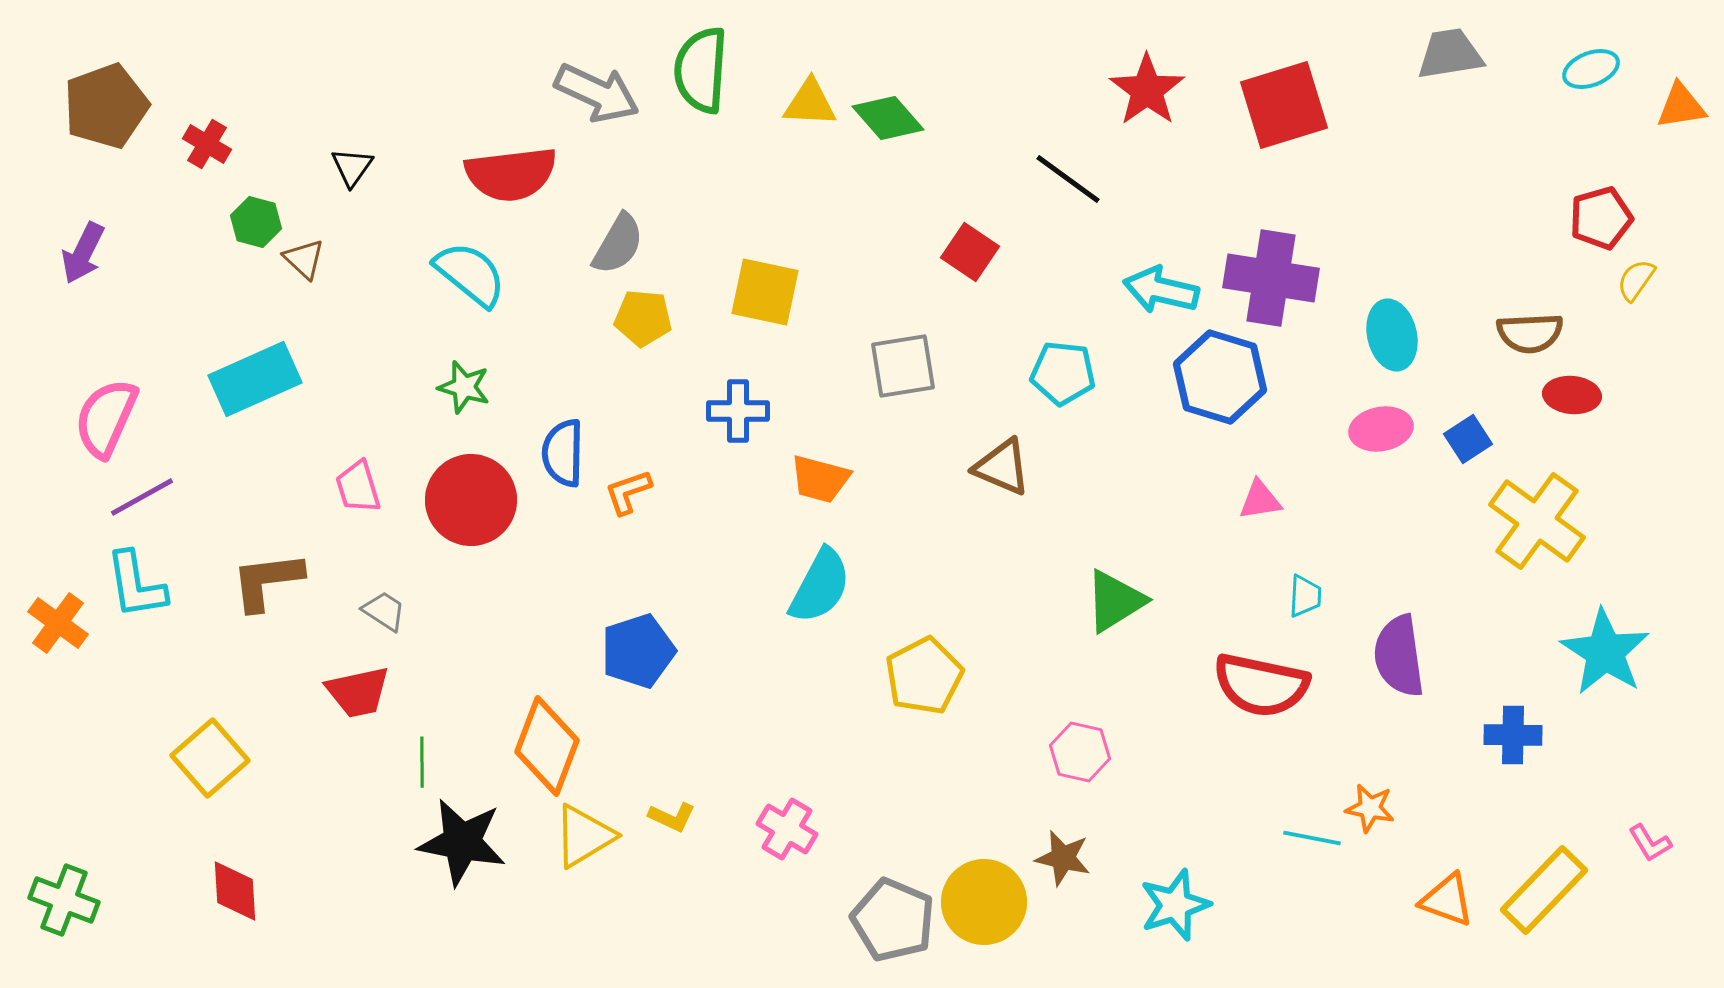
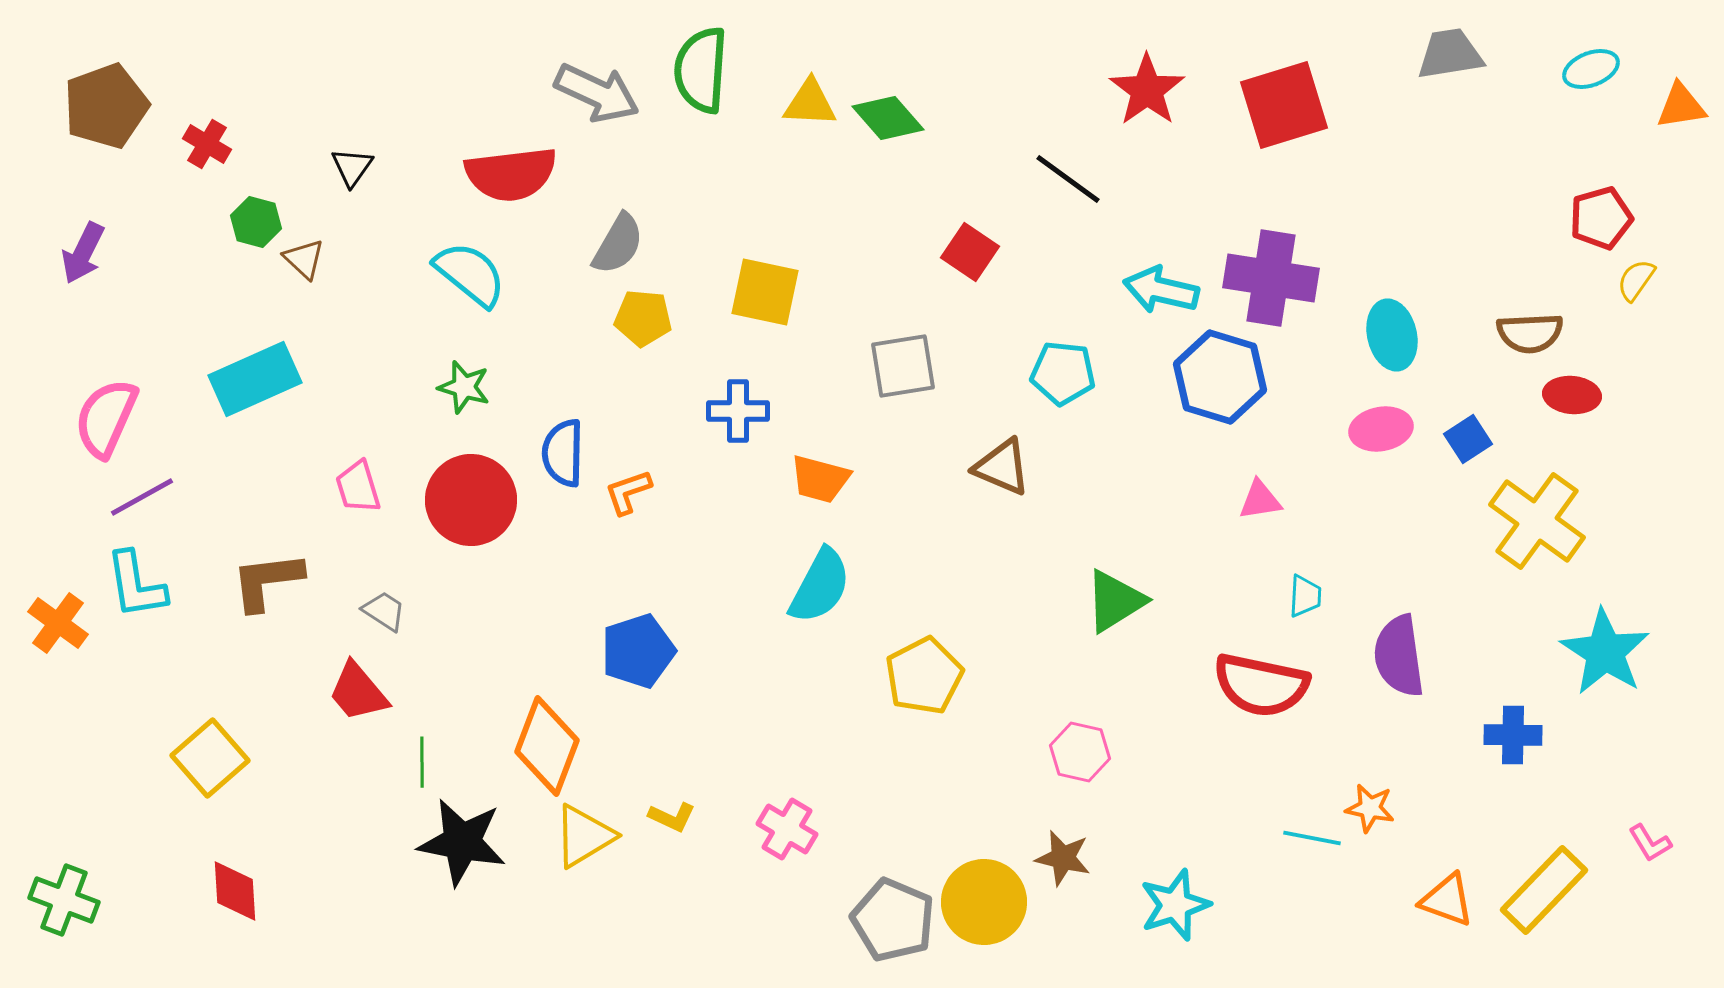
red trapezoid at (358, 692): rotated 62 degrees clockwise
